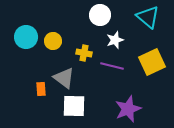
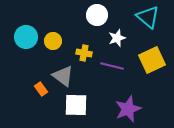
white circle: moved 3 px left
white star: moved 2 px right, 2 px up
yellow square: moved 2 px up
gray triangle: moved 1 px left, 2 px up
orange rectangle: rotated 32 degrees counterclockwise
white square: moved 2 px right, 1 px up
